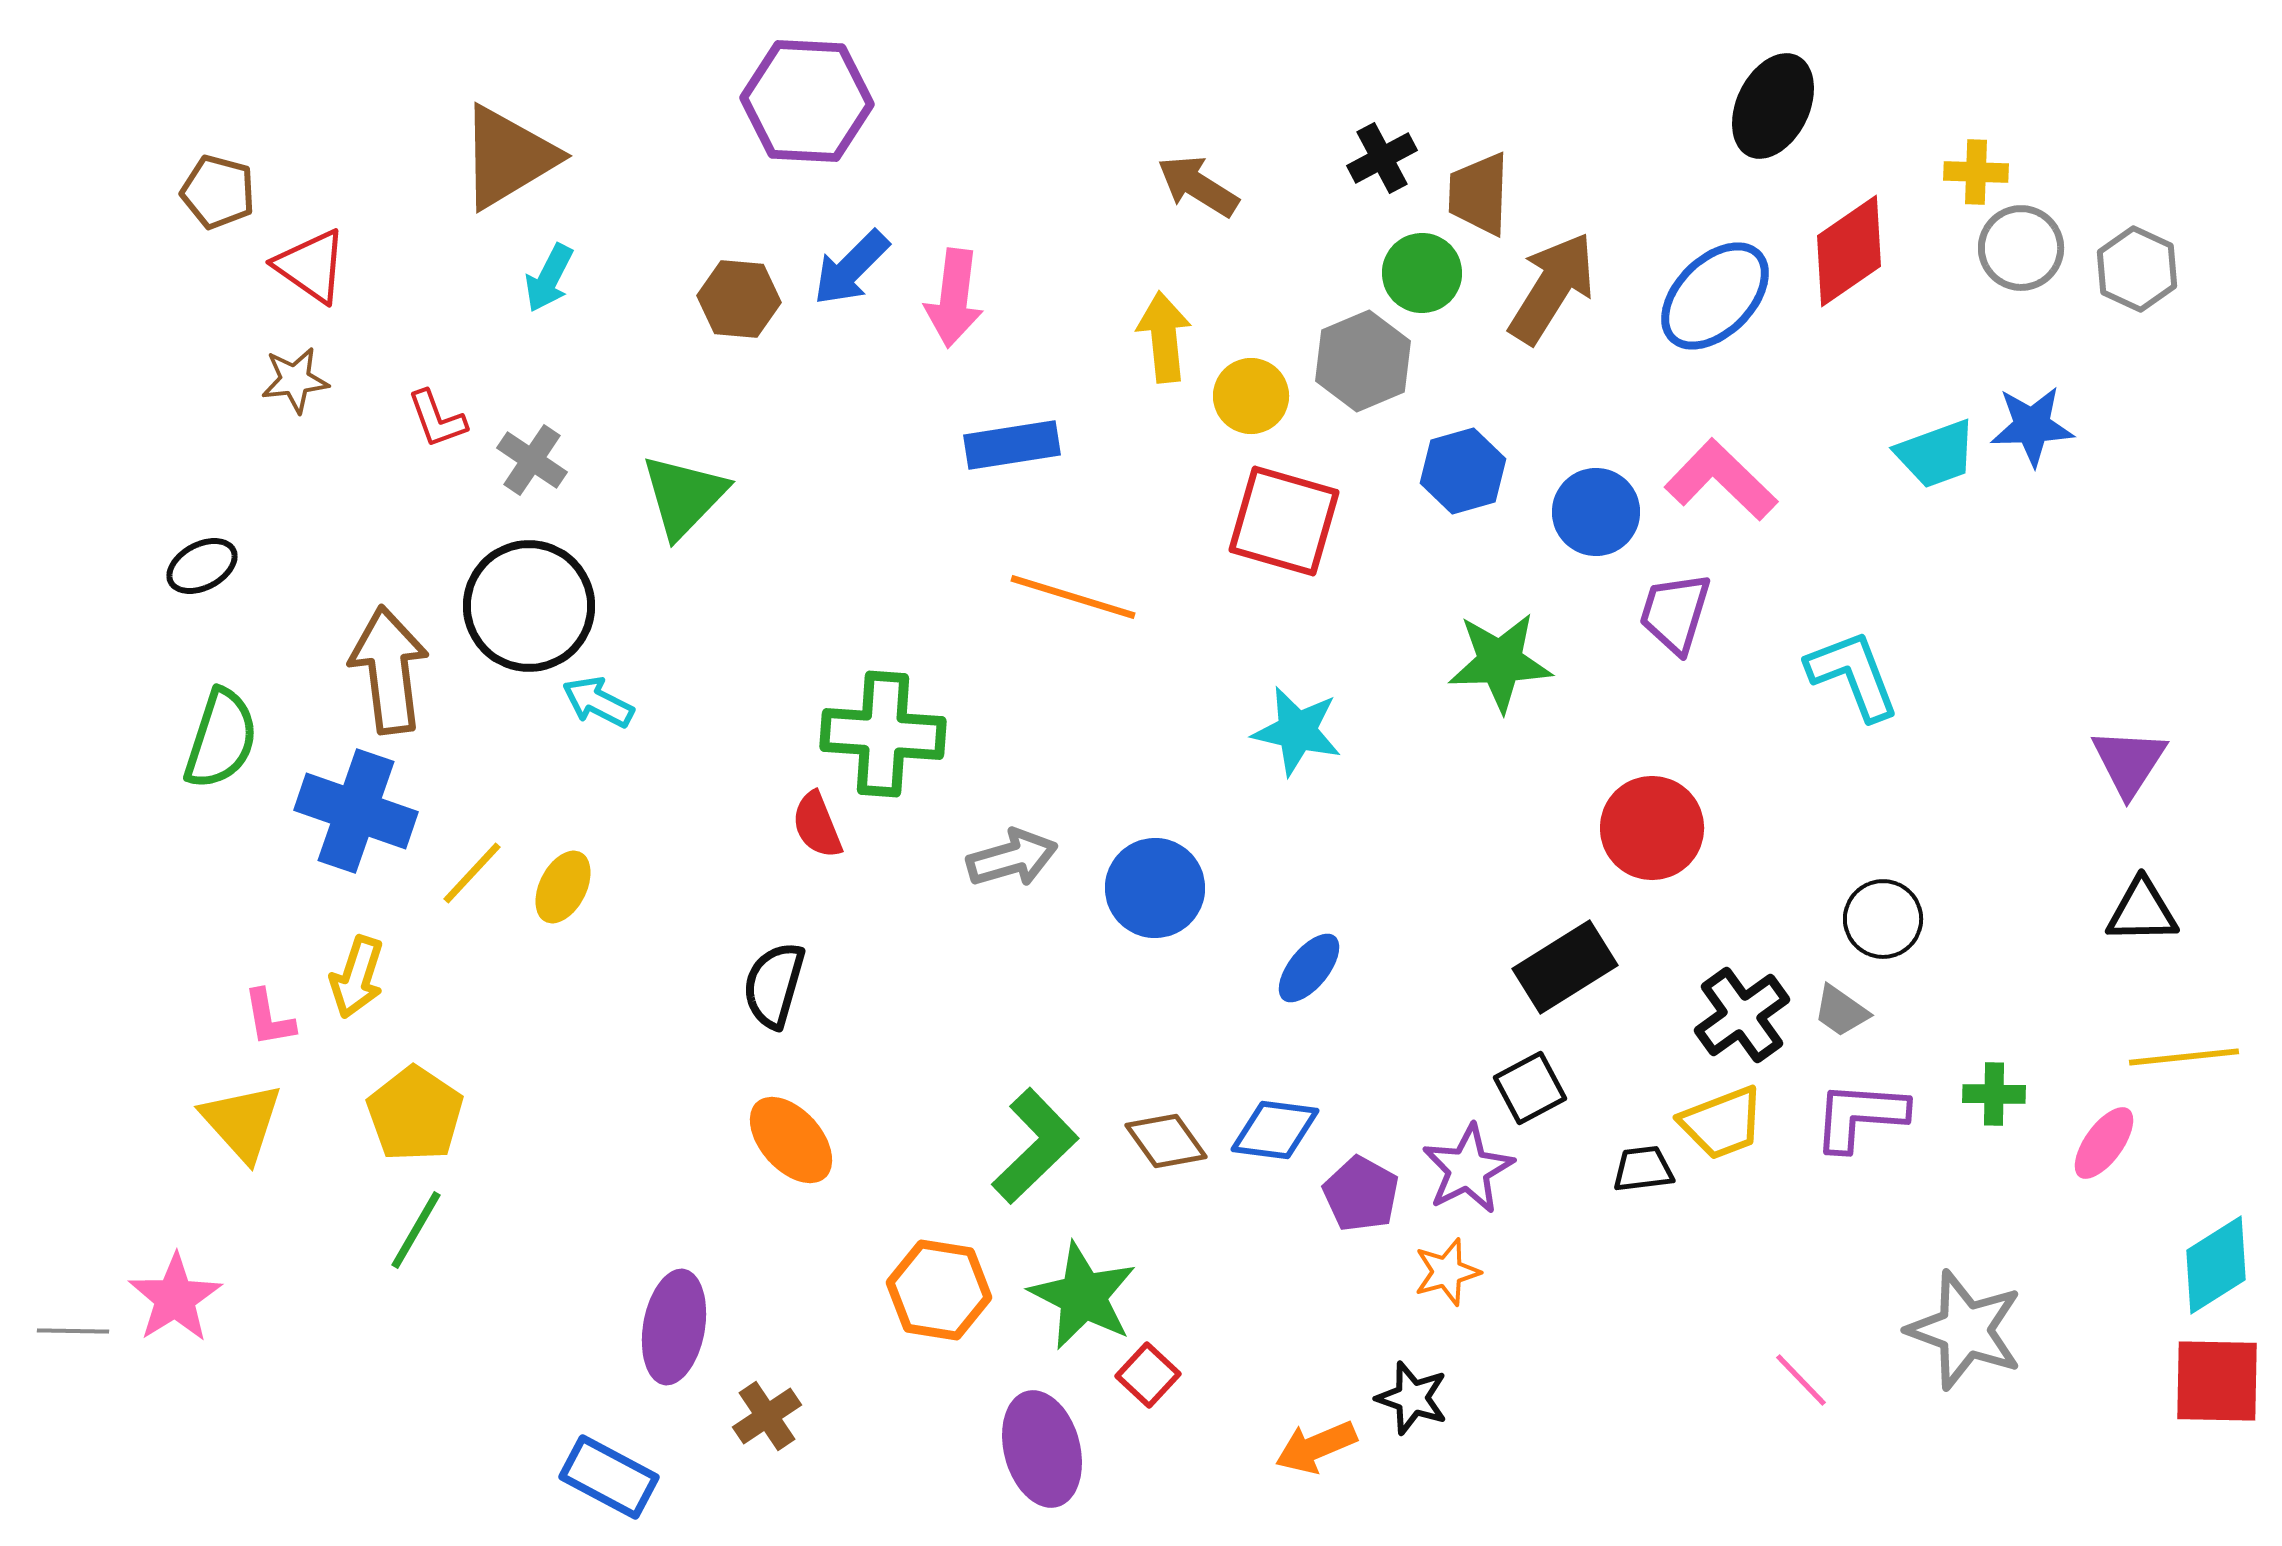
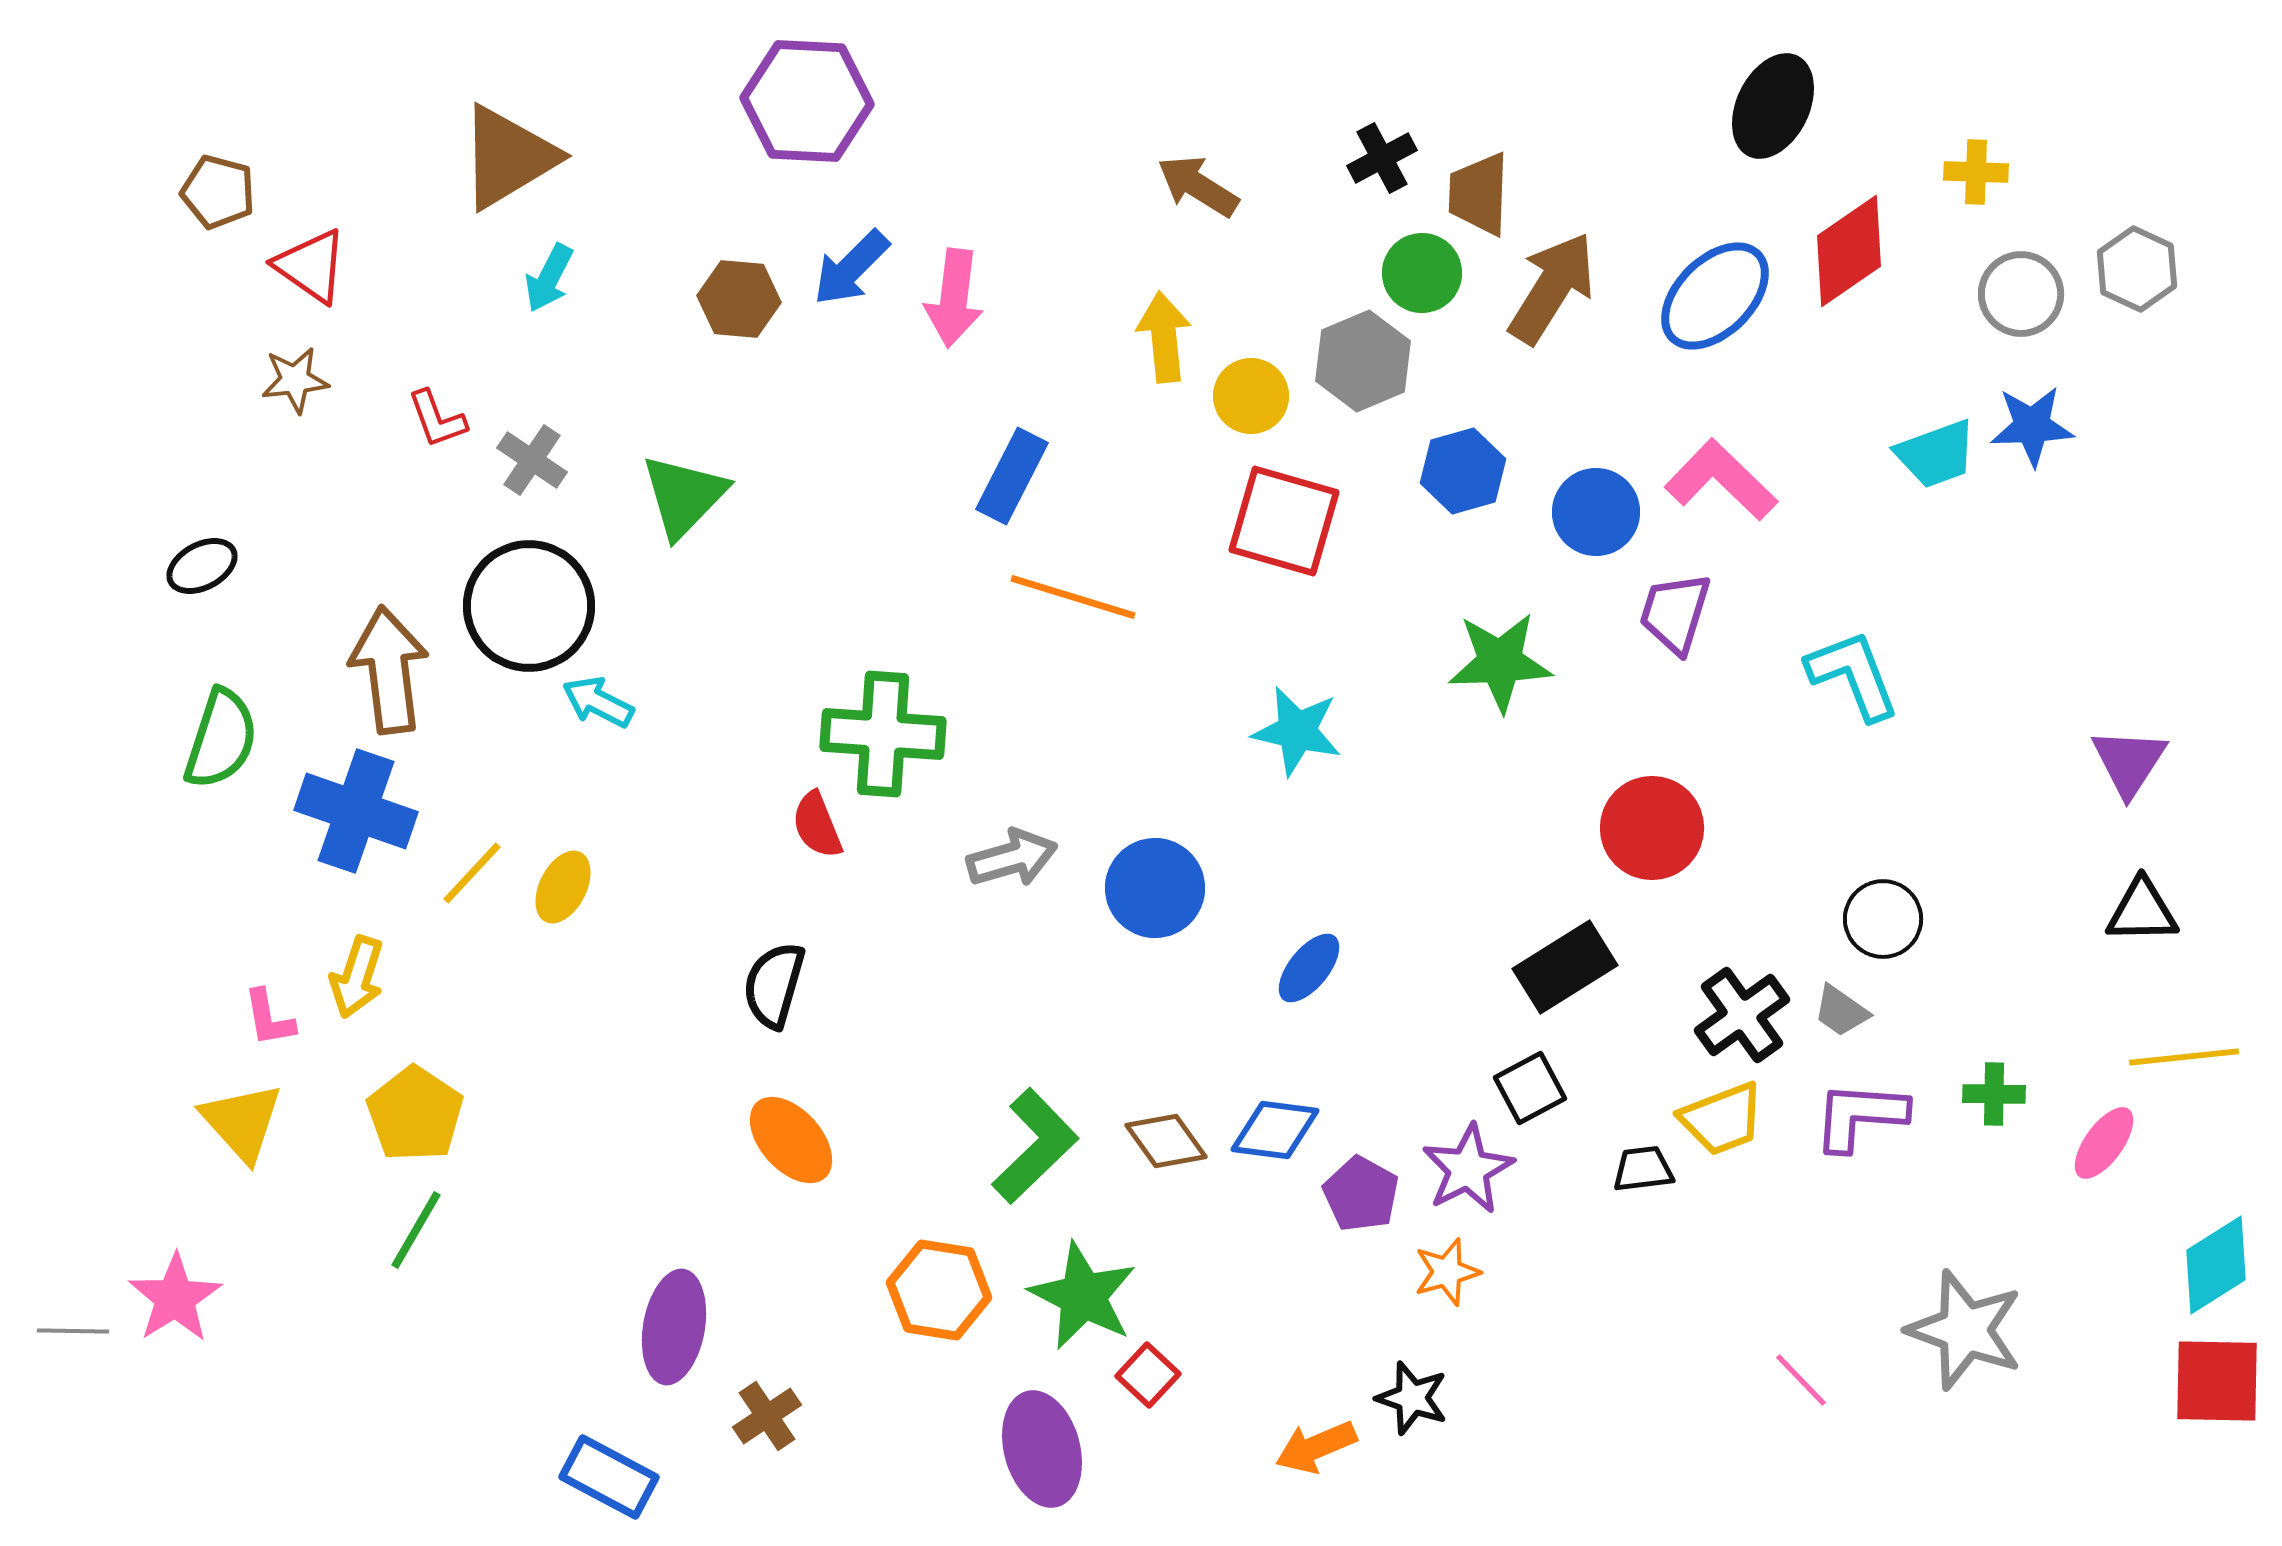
gray circle at (2021, 248): moved 46 px down
blue rectangle at (1012, 445): moved 31 px down; rotated 54 degrees counterclockwise
yellow trapezoid at (1722, 1123): moved 4 px up
